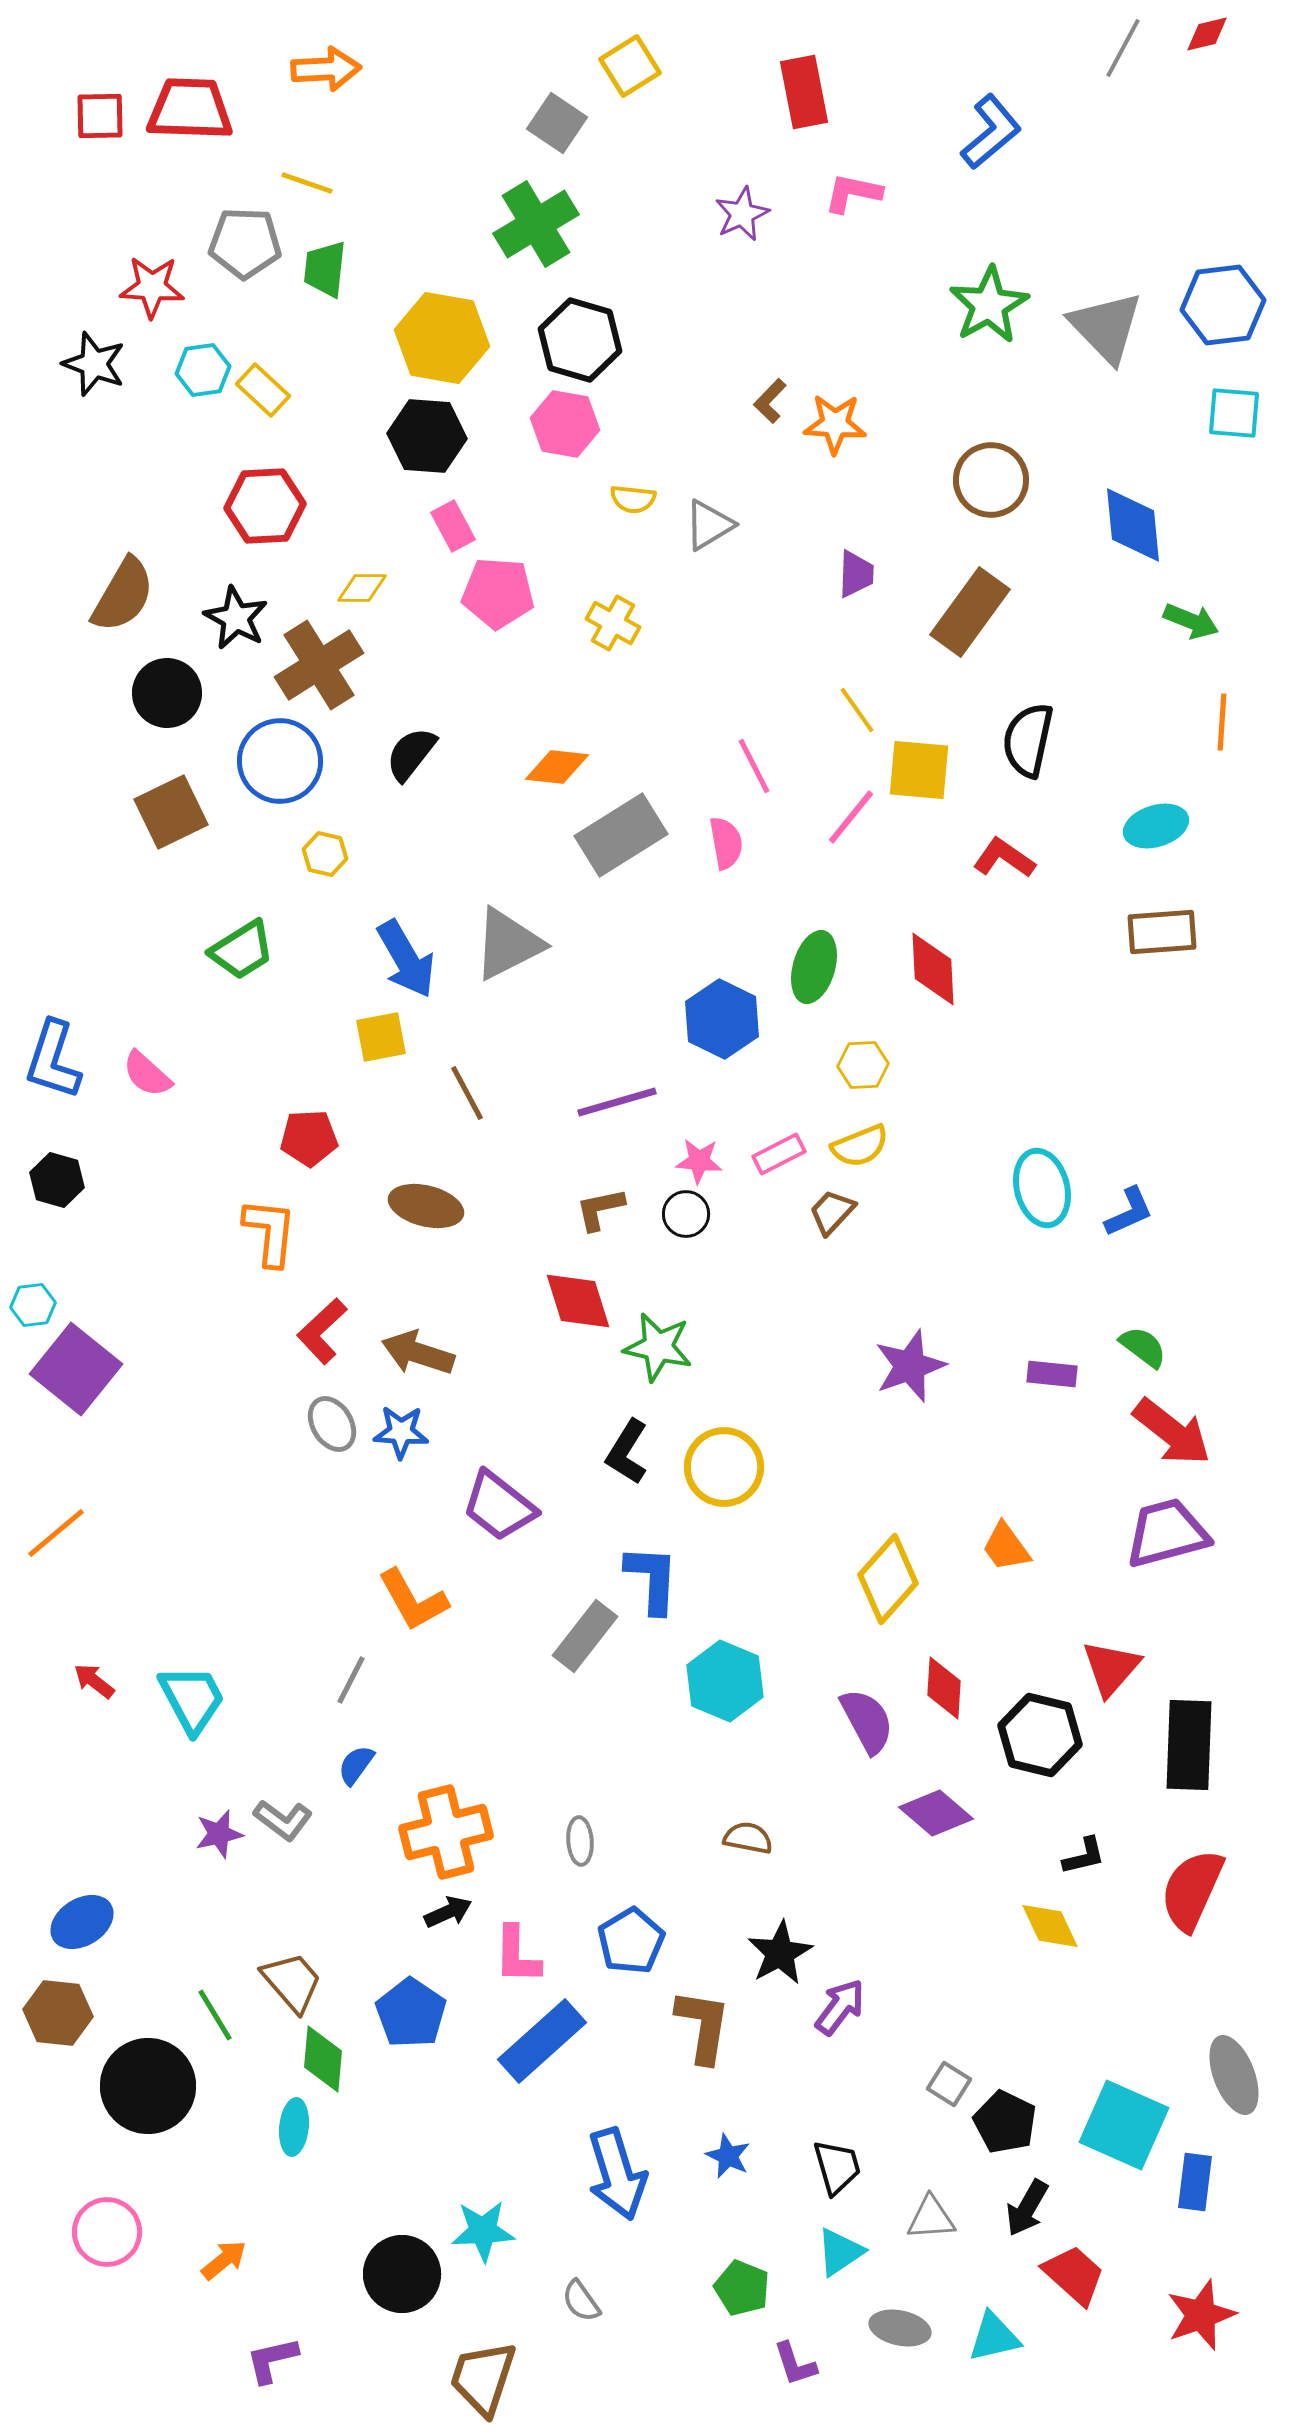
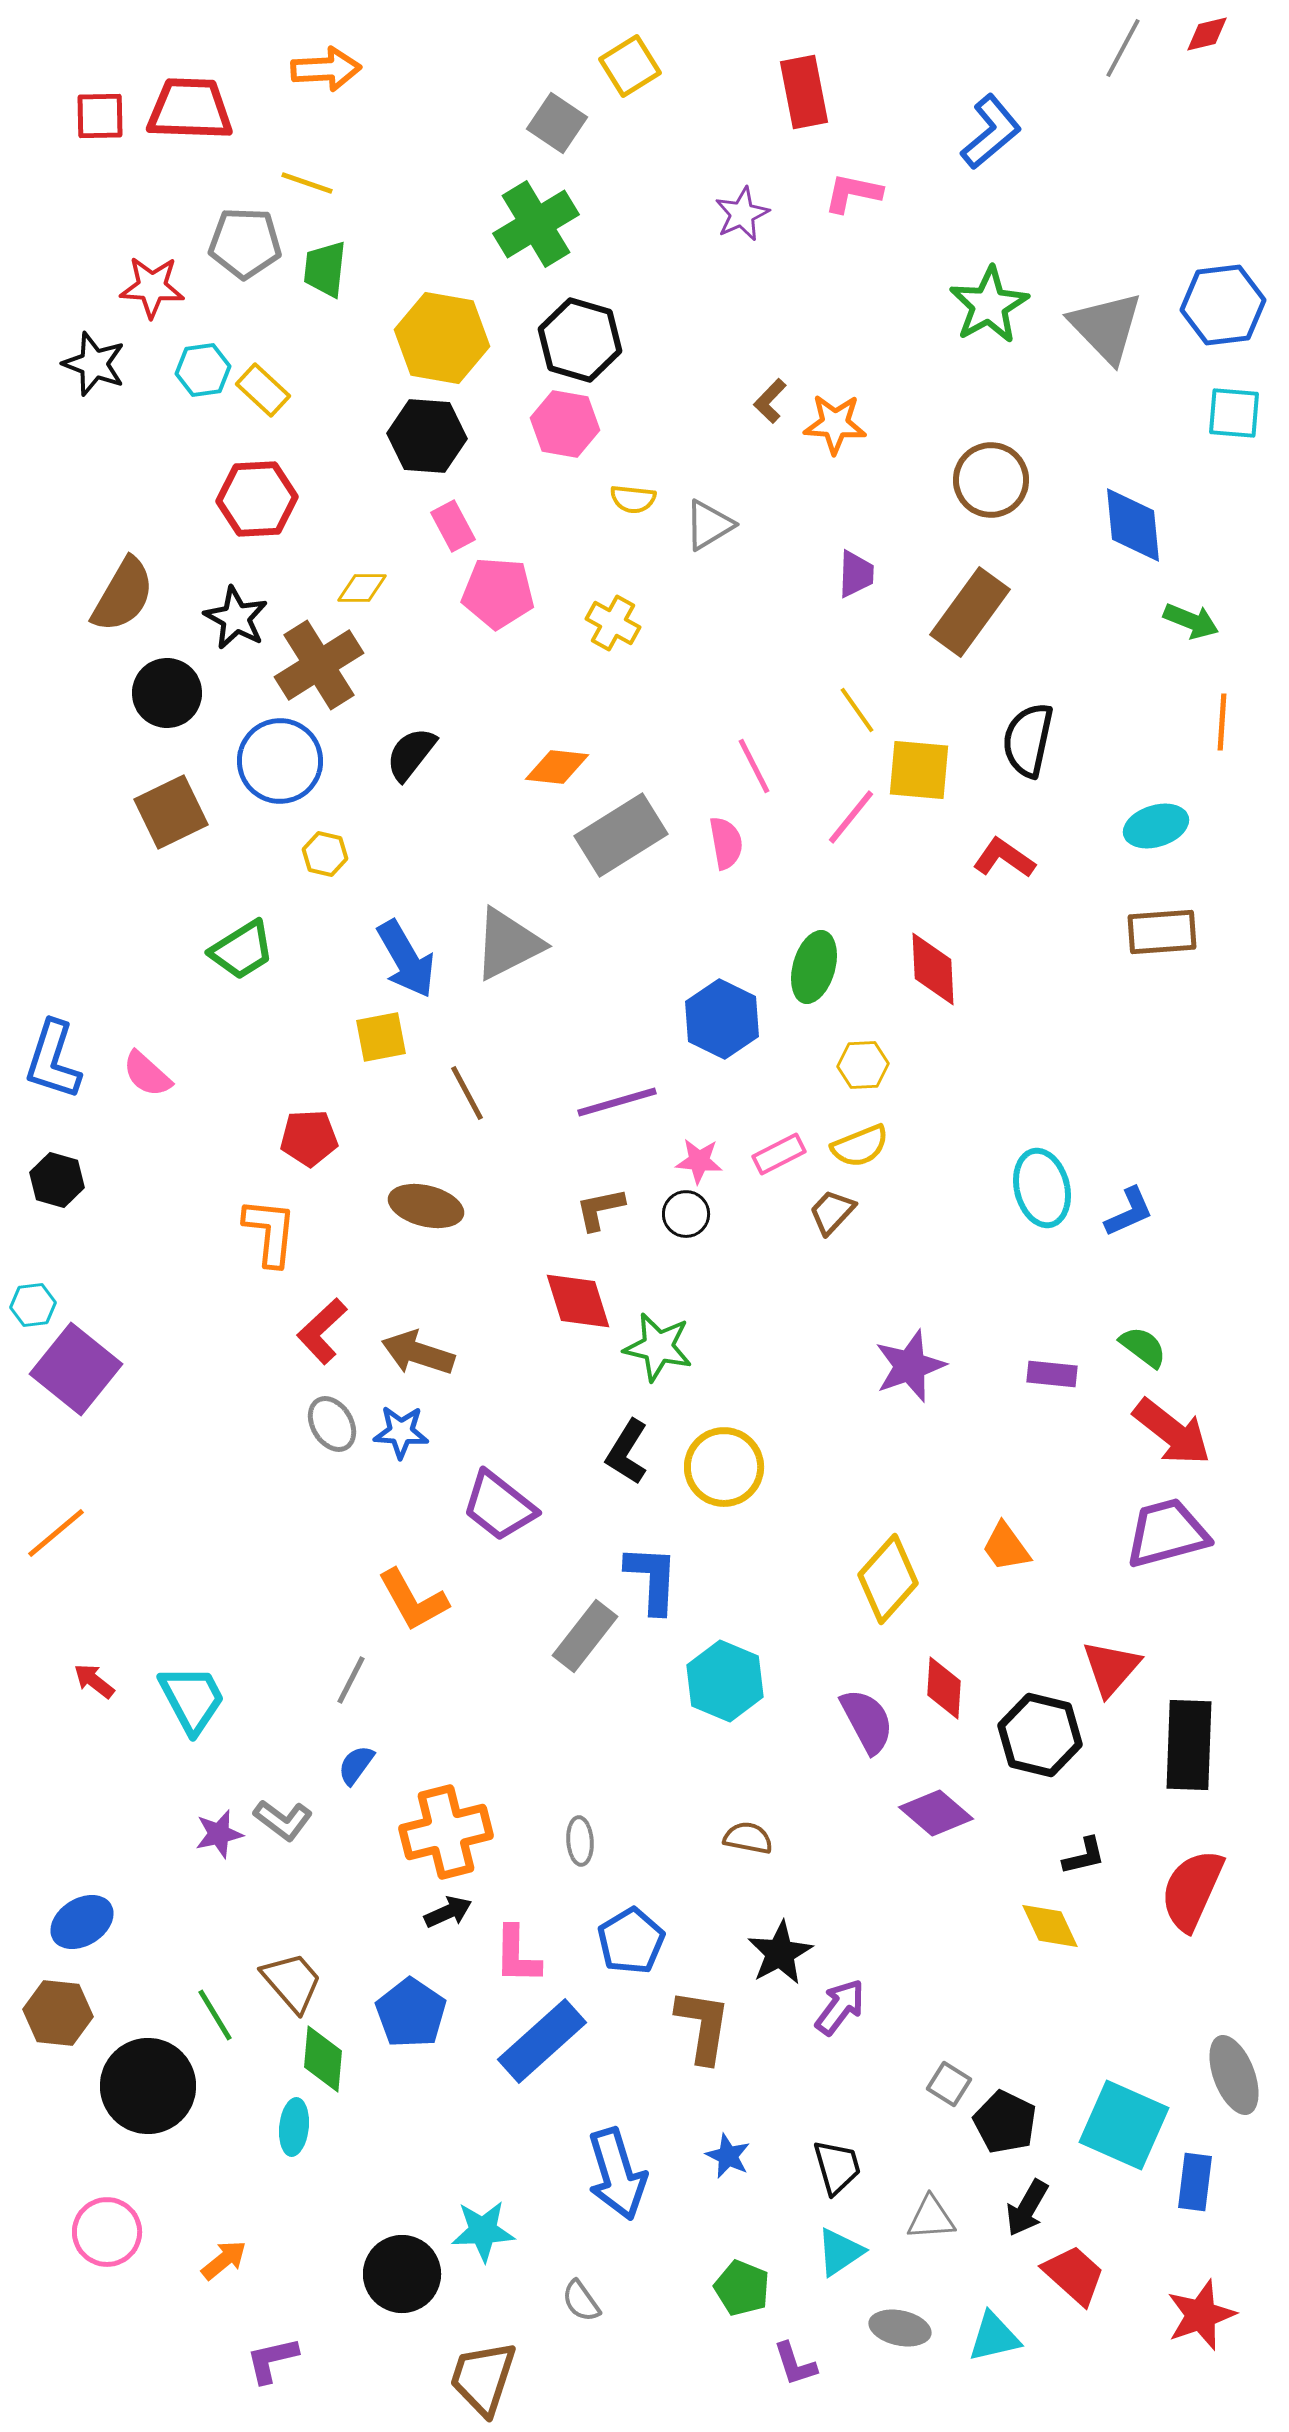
red hexagon at (265, 506): moved 8 px left, 7 px up
